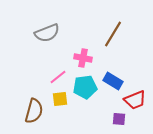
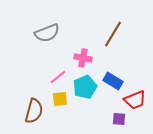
cyan pentagon: rotated 15 degrees counterclockwise
